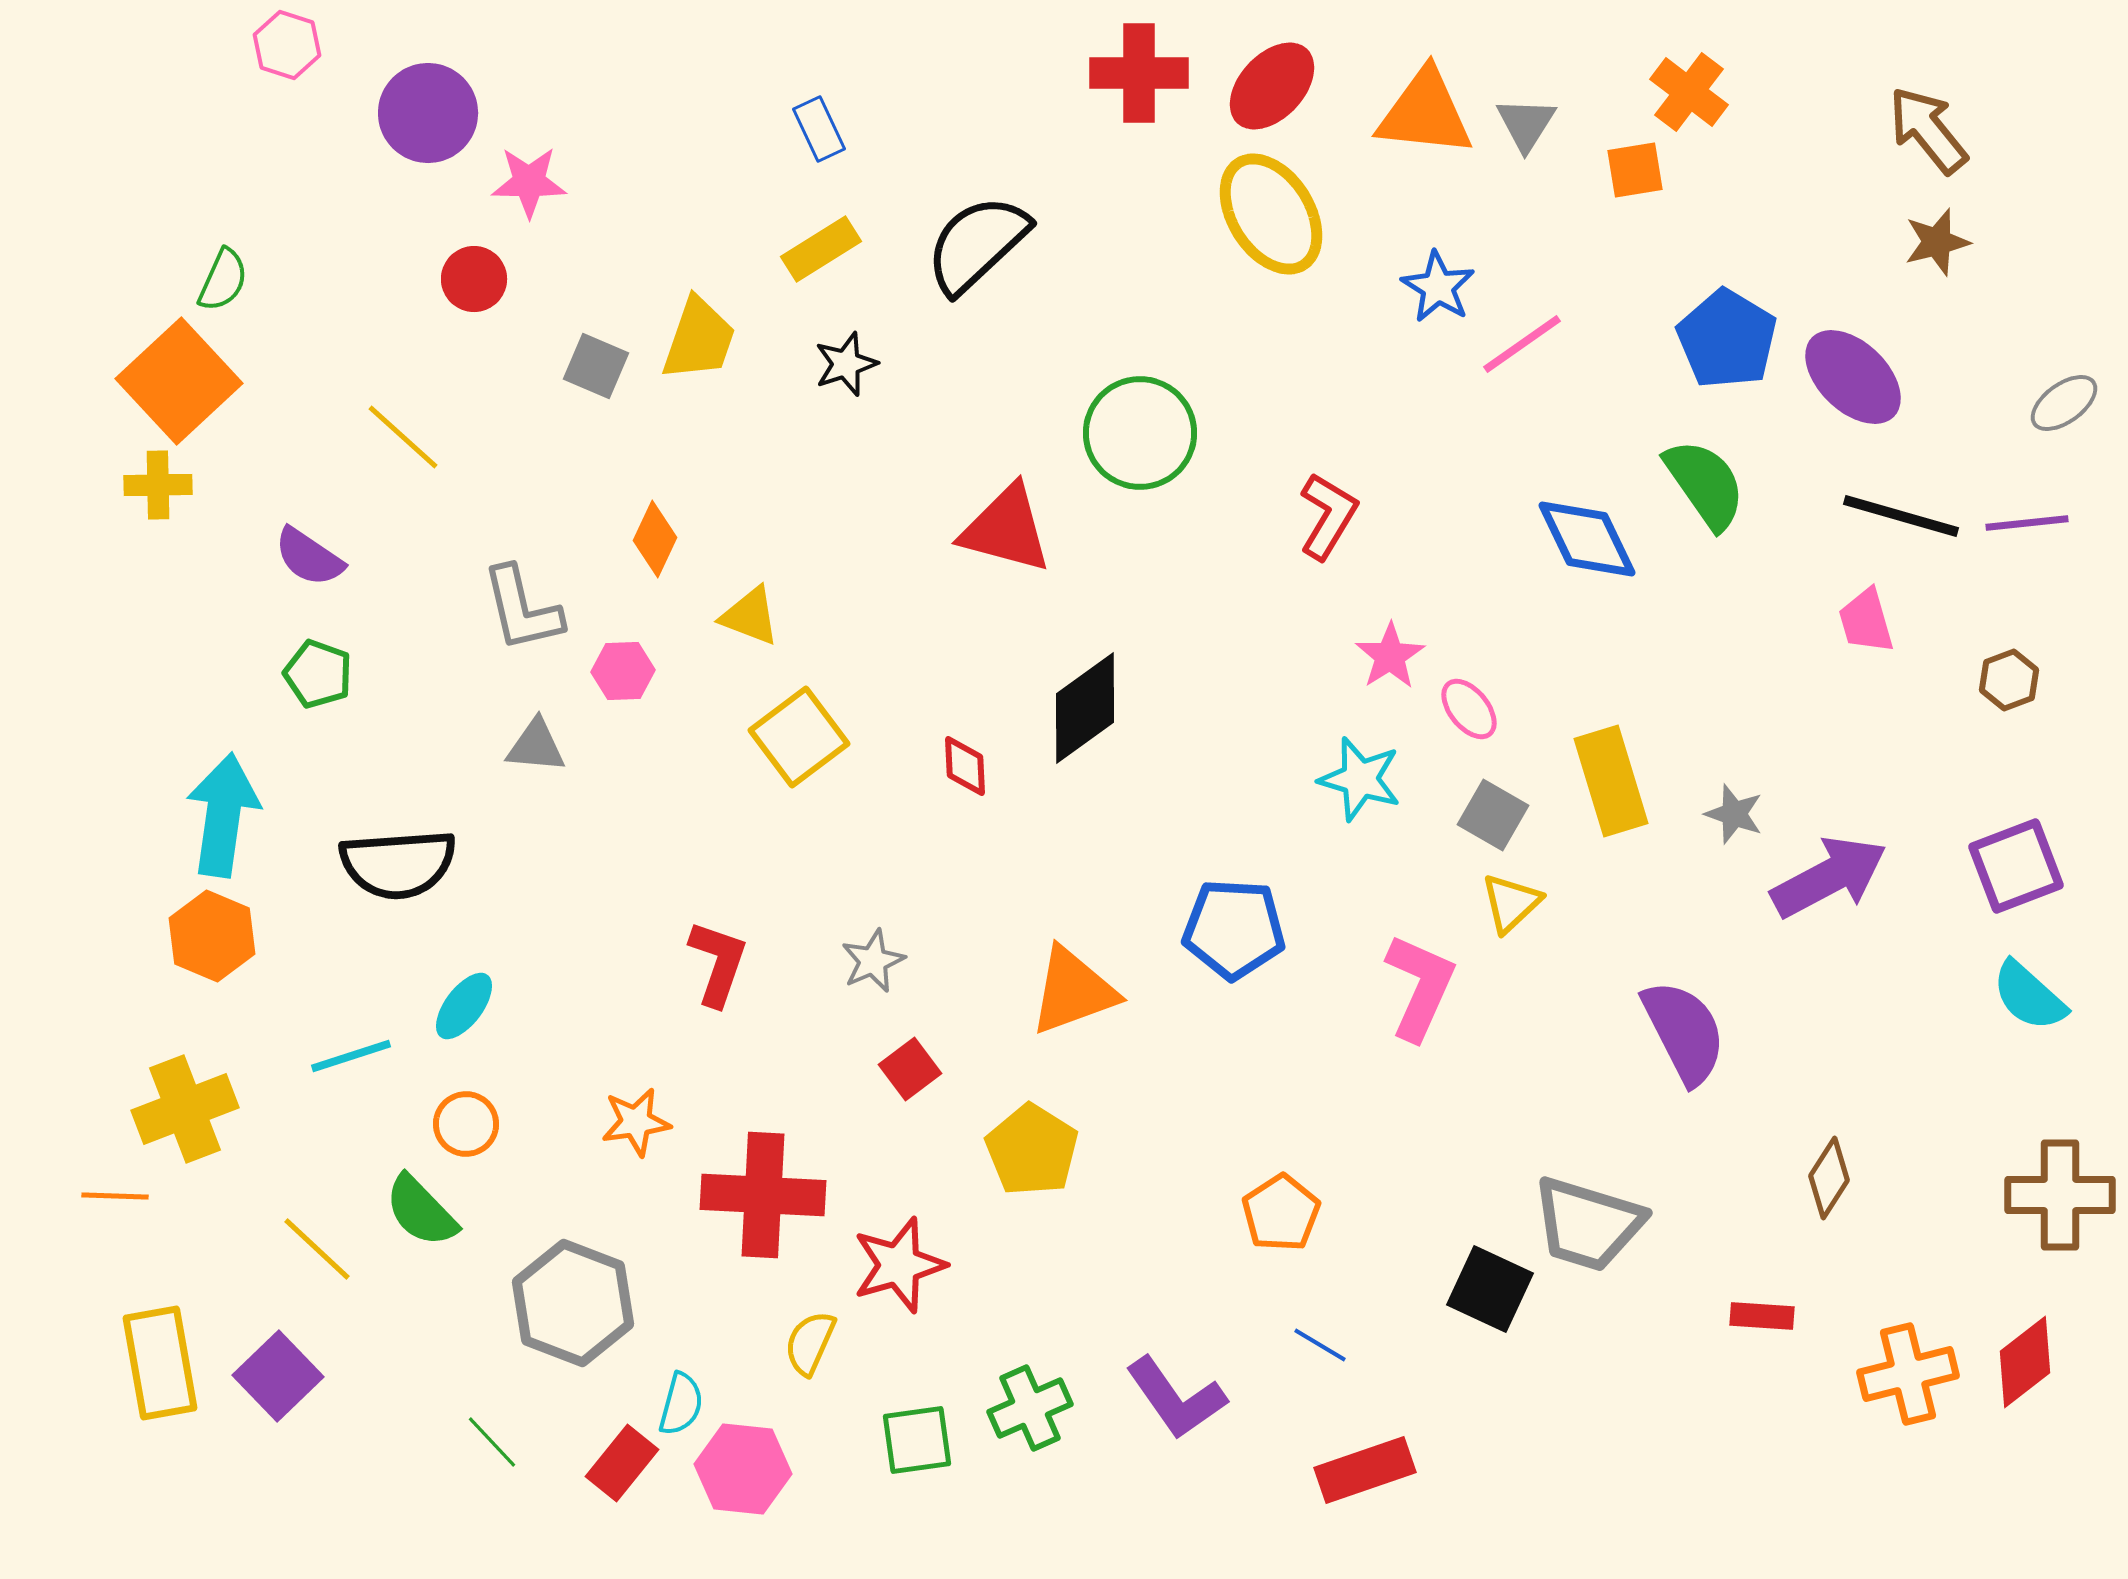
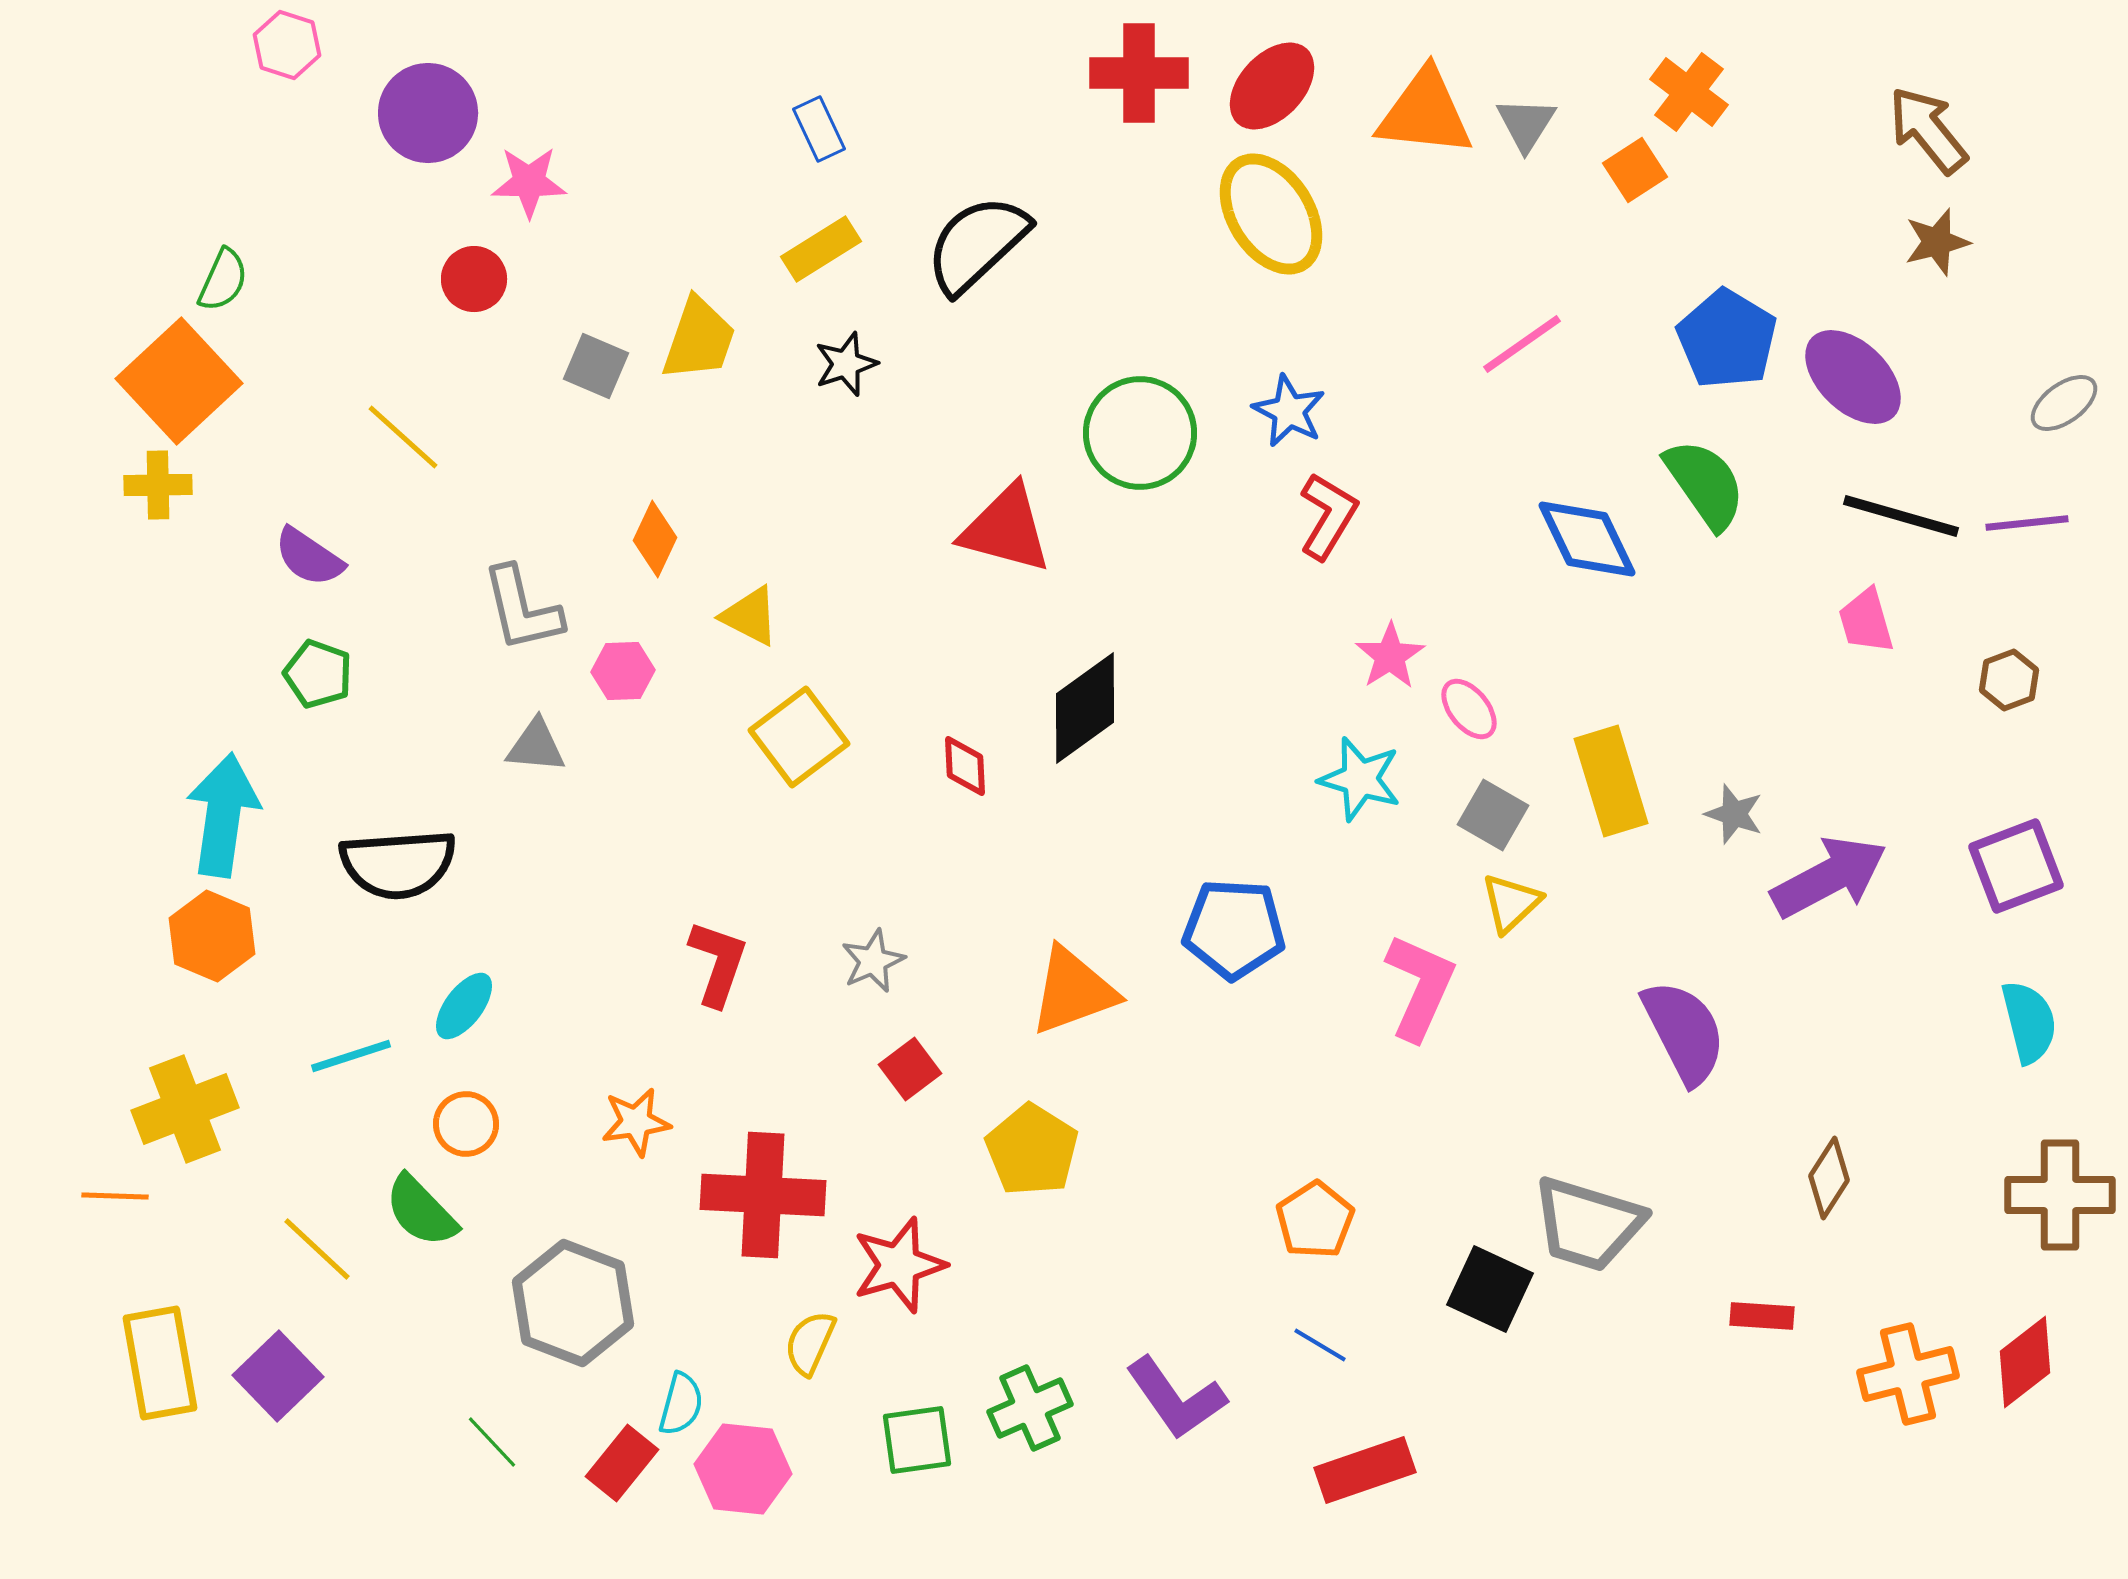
orange square at (1635, 170): rotated 24 degrees counterclockwise
blue star at (1438, 287): moved 149 px left, 124 px down; rotated 4 degrees counterclockwise
yellow triangle at (750, 616): rotated 6 degrees clockwise
cyan semicircle at (2029, 996): moved 26 px down; rotated 146 degrees counterclockwise
orange pentagon at (1281, 1213): moved 34 px right, 7 px down
